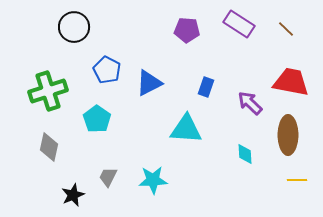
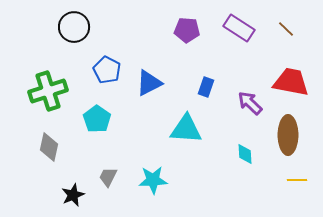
purple rectangle: moved 4 px down
